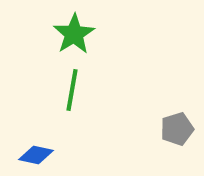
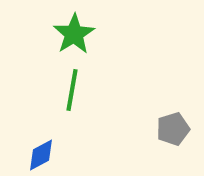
gray pentagon: moved 4 px left
blue diamond: moved 5 px right; rotated 40 degrees counterclockwise
